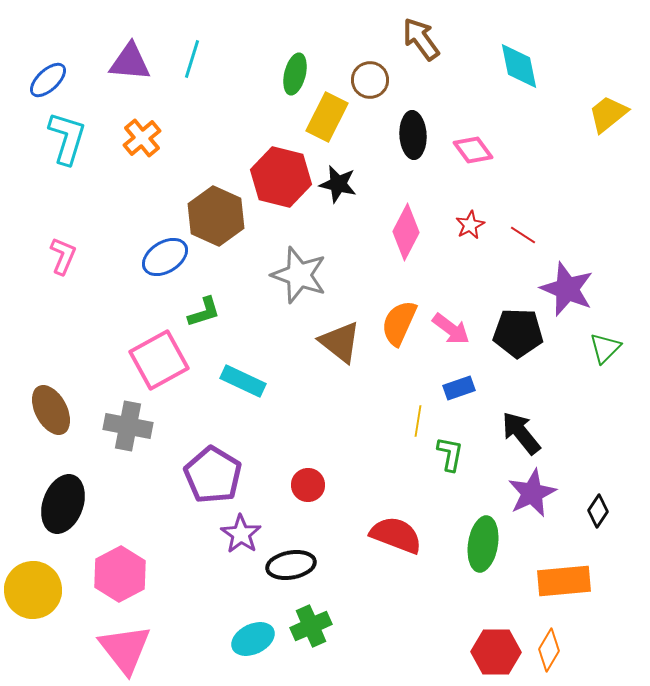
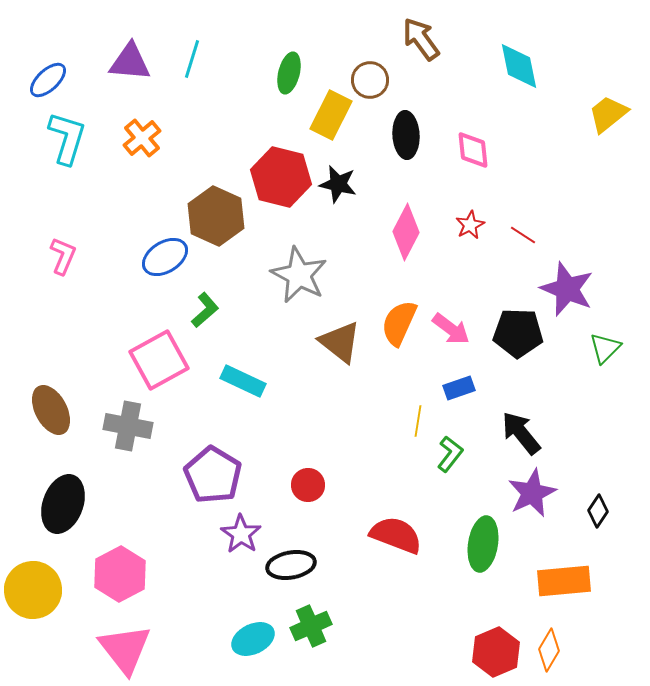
green ellipse at (295, 74): moved 6 px left, 1 px up
yellow rectangle at (327, 117): moved 4 px right, 2 px up
black ellipse at (413, 135): moved 7 px left
pink diamond at (473, 150): rotated 30 degrees clockwise
gray star at (299, 275): rotated 8 degrees clockwise
green L-shape at (204, 312): moved 1 px right, 2 px up; rotated 24 degrees counterclockwise
green L-shape at (450, 454): rotated 27 degrees clockwise
red hexagon at (496, 652): rotated 24 degrees counterclockwise
